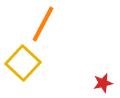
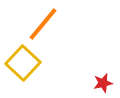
orange line: rotated 12 degrees clockwise
